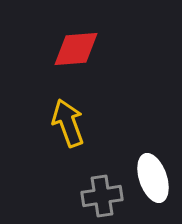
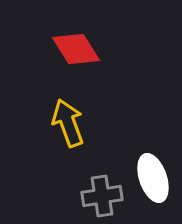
red diamond: rotated 63 degrees clockwise
